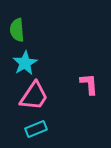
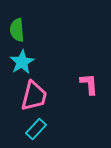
cyan star: moved 3 px left, 1 px up
pink trapezoid: rotated 20 degrees counterclockwise
cyan rectangle: rotated 25 degrees counterclockwise
